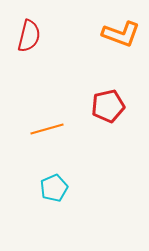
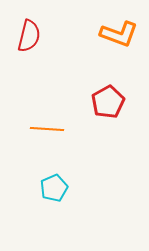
orange L-shape: moved 2 px left
red pentagon: moved 4 px up; rotated 16 degrees counterclockwise
orange line: rotated 20 degrees clockwise
